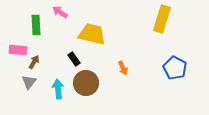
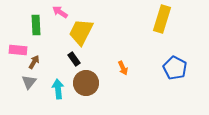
yellow trapezoid: moved 11 px left, 2 px up; rotated 76 degrees counterclockwise
